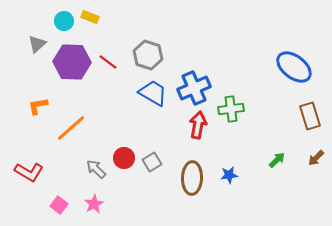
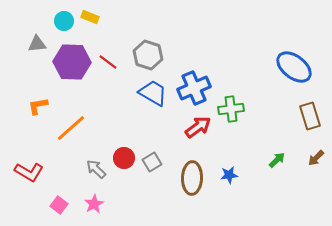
gray triangle: rotated 36 degrees clockwise
red arrow: moved 2 px down; rotated 44 degrees clockwise
